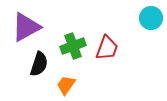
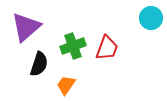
purple triangle: rotated 12 degrees counterclockwise
